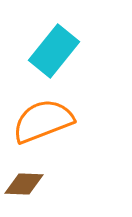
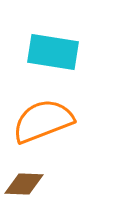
cyan rectangle: moved 1 px left, 1 px down; rotated 60 degrees clockwise
